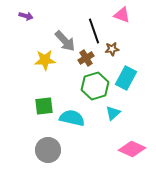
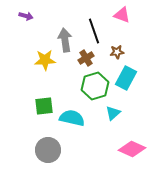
gray arrow: moved 1 px up; rotated 145 degrees counterclockwise
brown star: moved 5 px right, 3 px down
